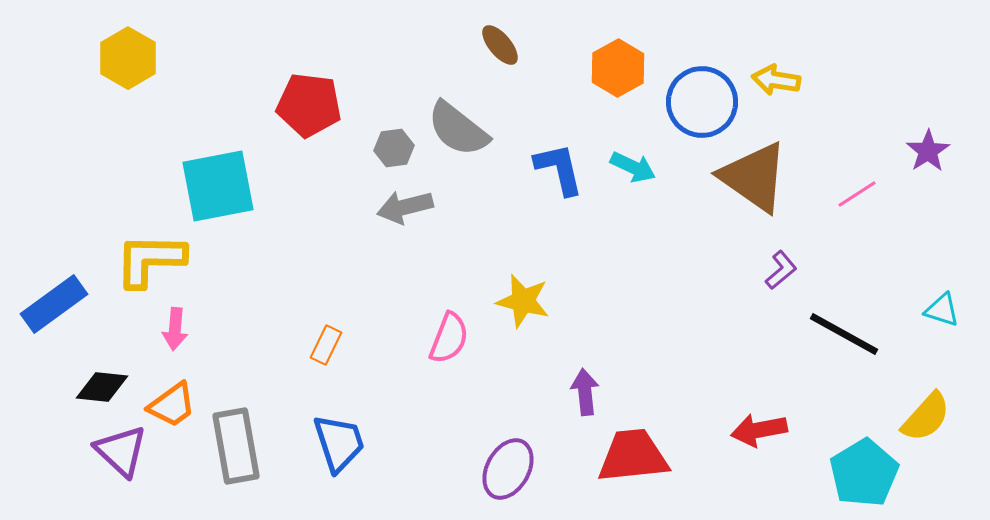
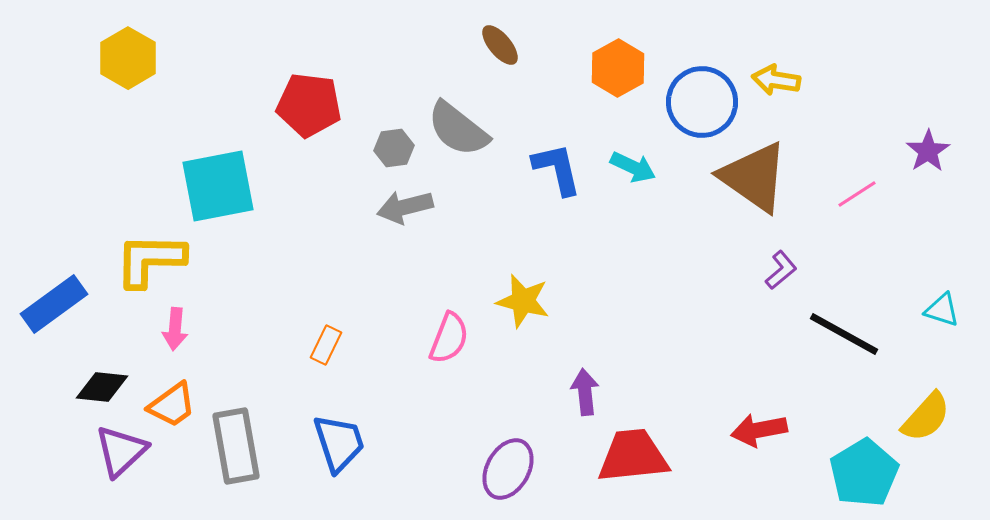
blue L-shape: moved 2 px left
purple triangle: rotated 34 degrees clockwise
